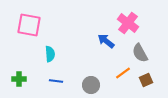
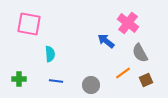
pink square: moved 1 px up
